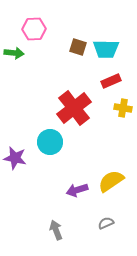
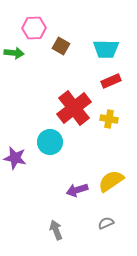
pink hexagon: moved 1 px up
brown square: moved 17 px left, 1 px up; rotated 12 degrees clockwise
yellow cross: moved 14 px left, 11 px down
